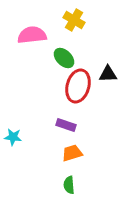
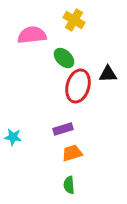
purple rectangle: moved 3 px left, 4 px down; rotated 36 degrees counterclockwise
